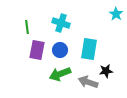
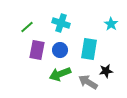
cyan star: moved 5 px left, 10 px down
green line: rotated 56 degrees clockwise
gray arrow: rotated 12 degrees clockwise
